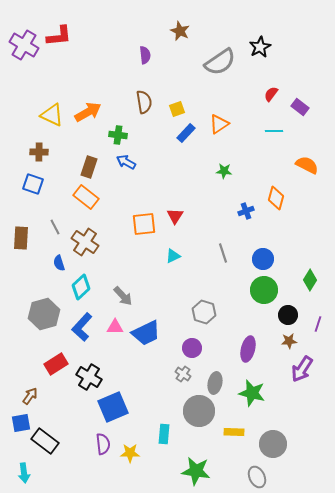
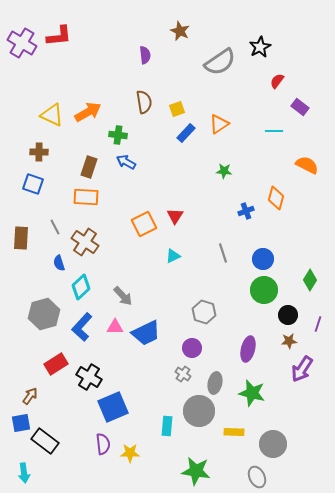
purple cross at (24, 45): moved 2 px left, 2 px up
red semicircle at (271, 94): moved 6 px right, 13 px up
orange rectangle at (86, 197): rotated 35 degrees counterclockwise
orange square at (144, 224): rotated 20 degrees counterclockwise
cyan rectangle at (164, 434): moved 3 px right, 8 px up
